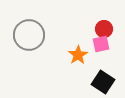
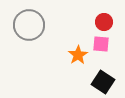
red circle: moved 7 px up
gray circle: moved 10 px up
pink square: rotated 18 degrees clockwise
